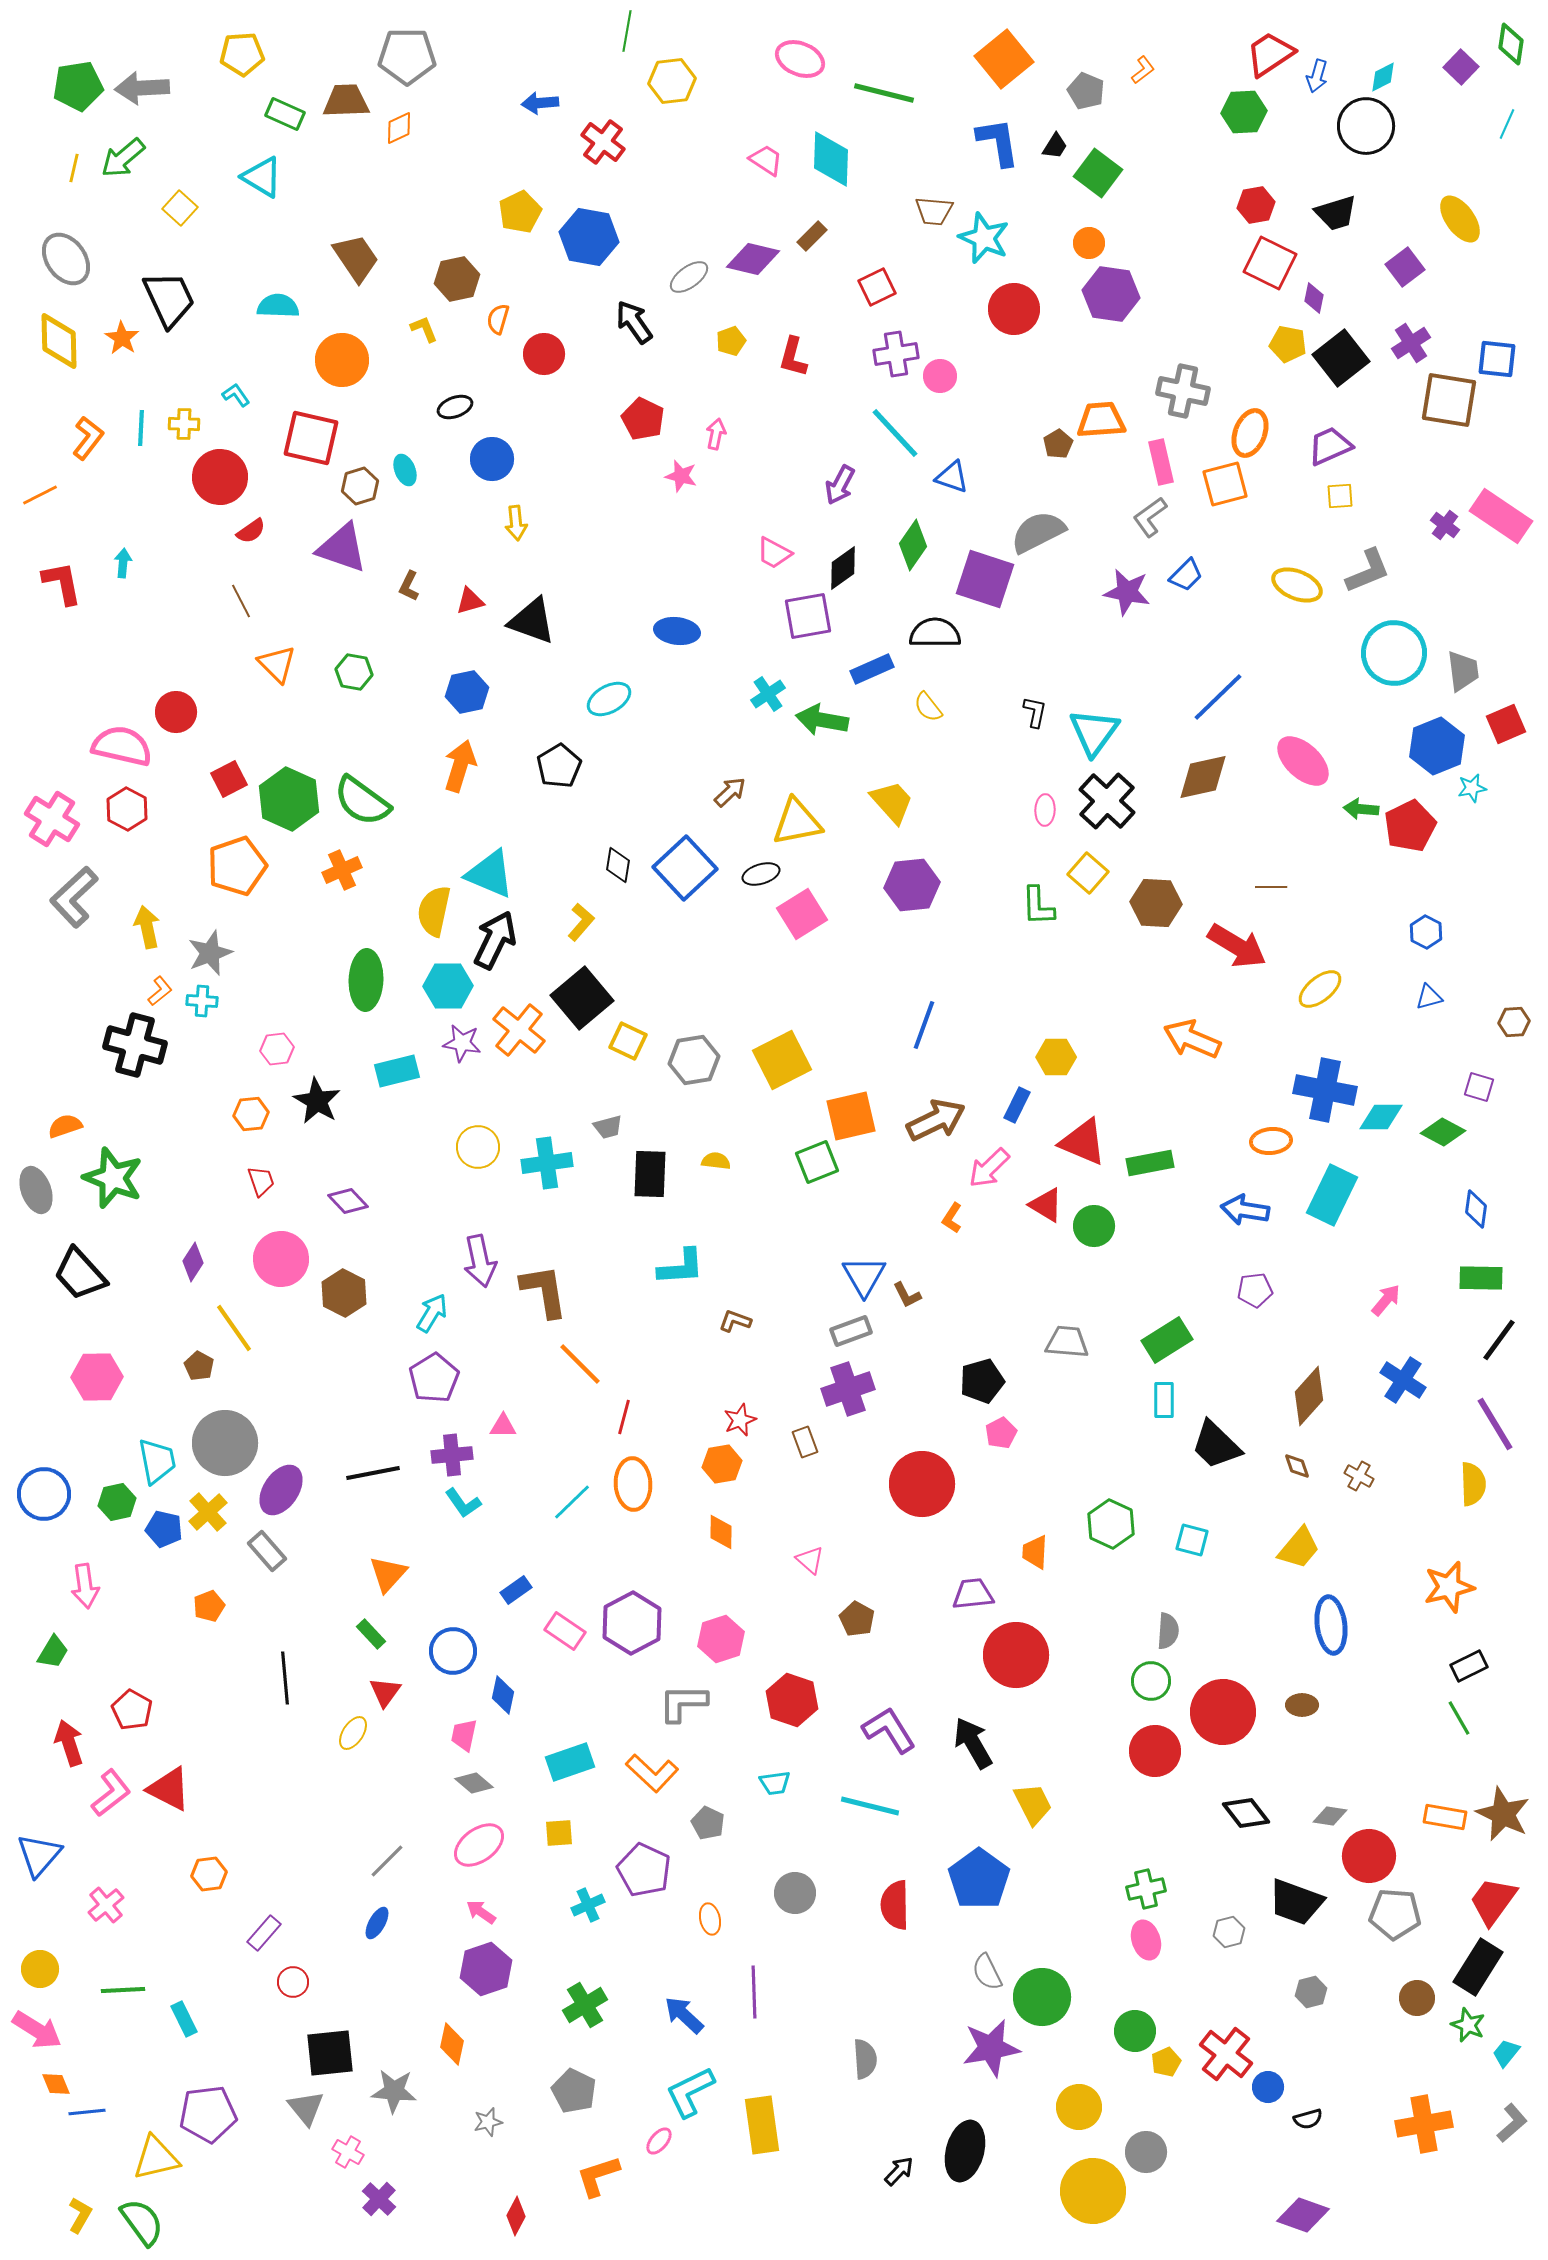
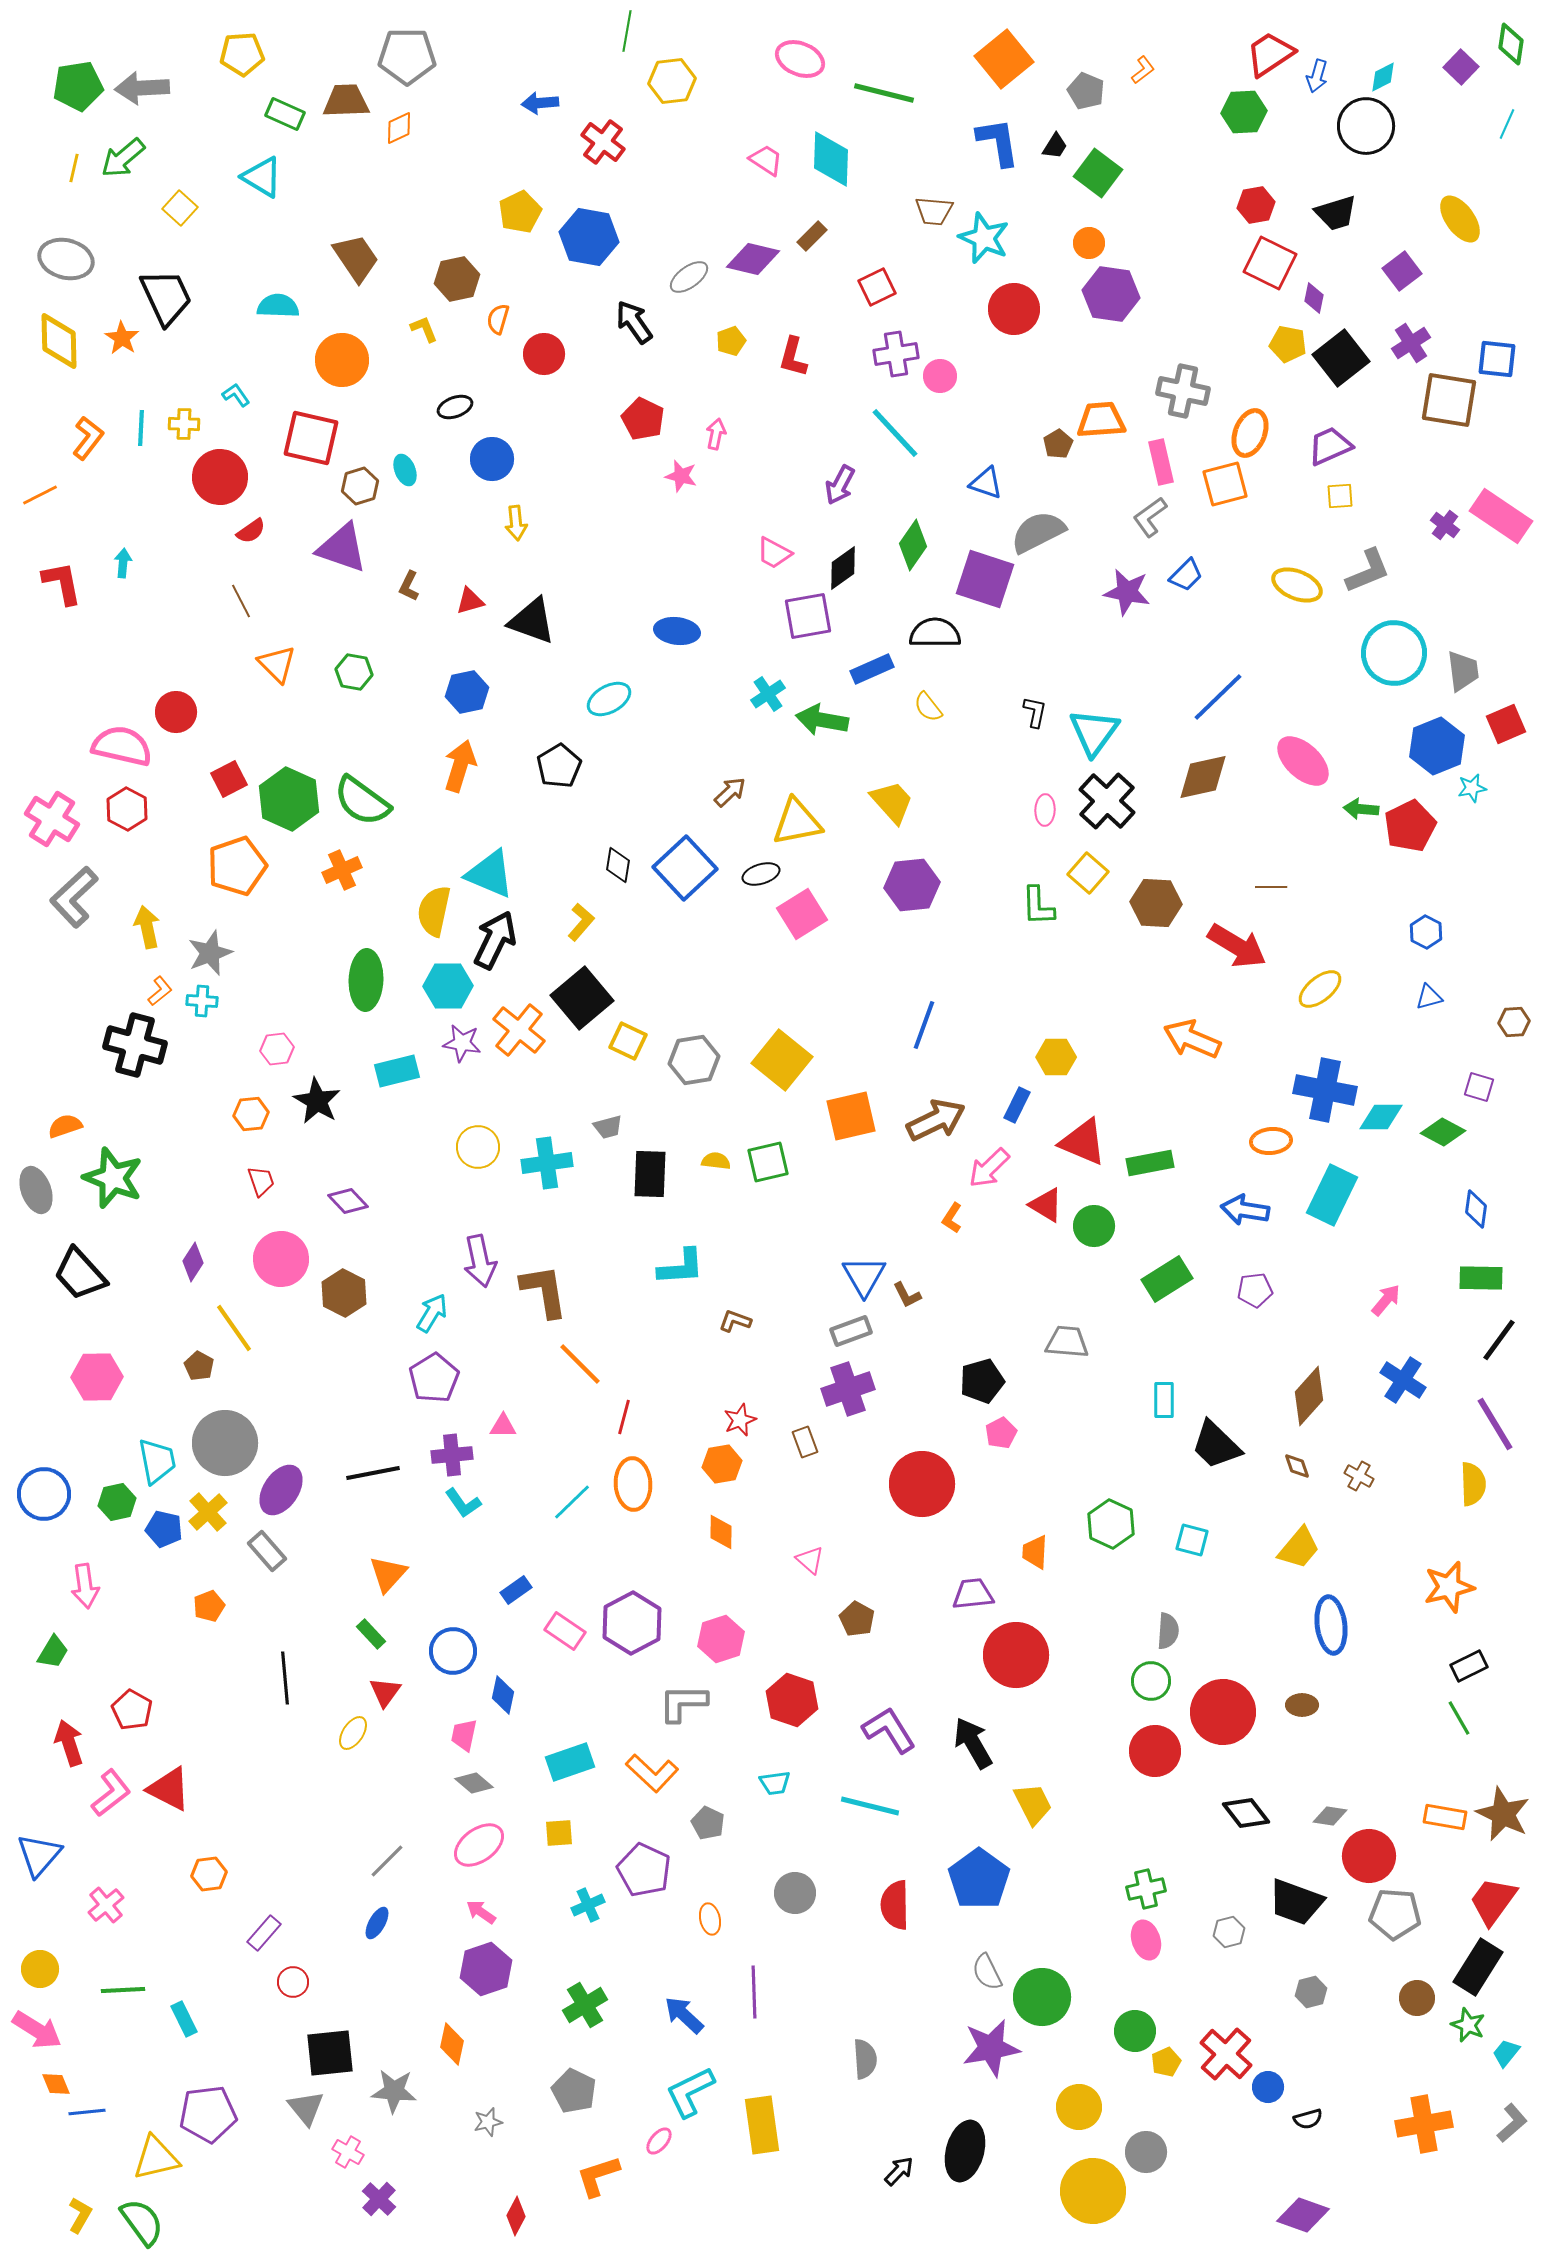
gray ellipse at (66, 259): rotated 40 degrees counterclockwise
purple square at (1405, 267): moved 3 px left, 4 px down
black trapezoid at (169, 299): moved 3 px left, 2 px up
blue triangle at (952, 477): moved 34 px right, 6 px down
yellow square at (782, 1060): rotated 24 degrees counterclockwise
green square at (817, 1162): moved 49 px left; rotated 9 degrees clockwise
green rectangle at (1167, 1340): moved 61 px up
red cross at (1226, 2054): rotated 4 degrees clockwise
